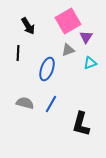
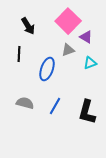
pink square: rotated 15 degrees counterclockwise
purple triangle: rotated 32 degrees counterclockwise
black line: moved 1 px right, 1 px down
blue line: moved 4 px right, 2 px down
black L-shape: moved 6 px right, 12 px up
